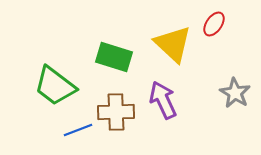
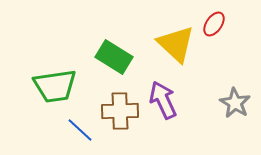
yellow triangle: moved 3 px right
green rectangle: rotated 15 degrees clockwise
green trapezoid: rotated 45 degrees counterclockwise
gray star: moved 10 px down
brown cross: moved 4 px right, 1 px up
blue line: moved 2 px right; rotated 64 degrees clockwise
